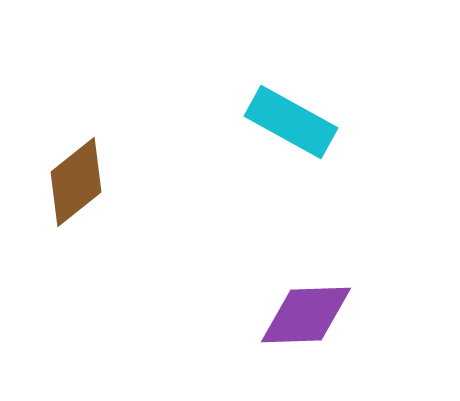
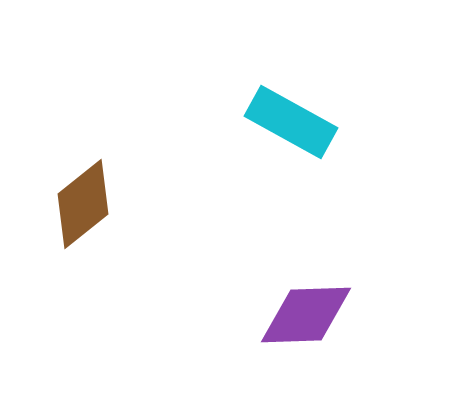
brown diamond: moved 7 px right, 22 px down
